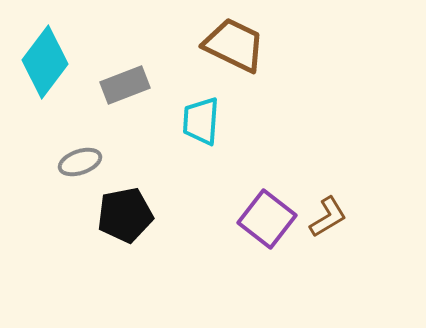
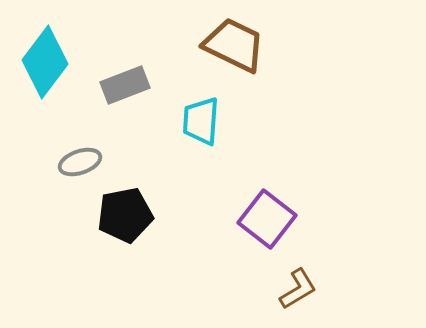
brown L-shape: moved 30 px left, 72 px down
